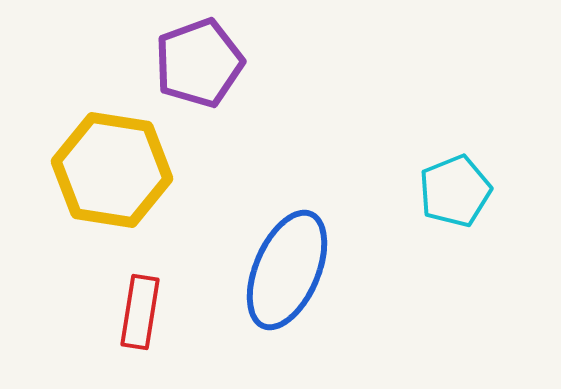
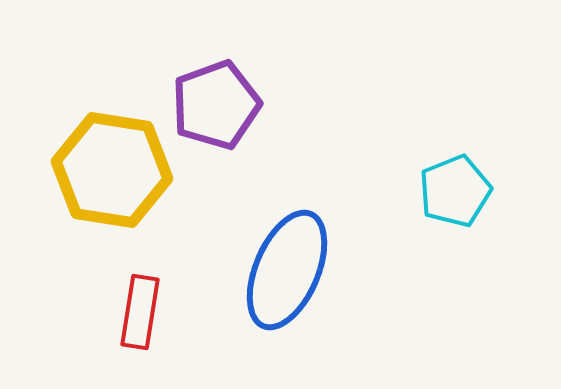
purple pentagon: moved 17 px right, 42 px down
